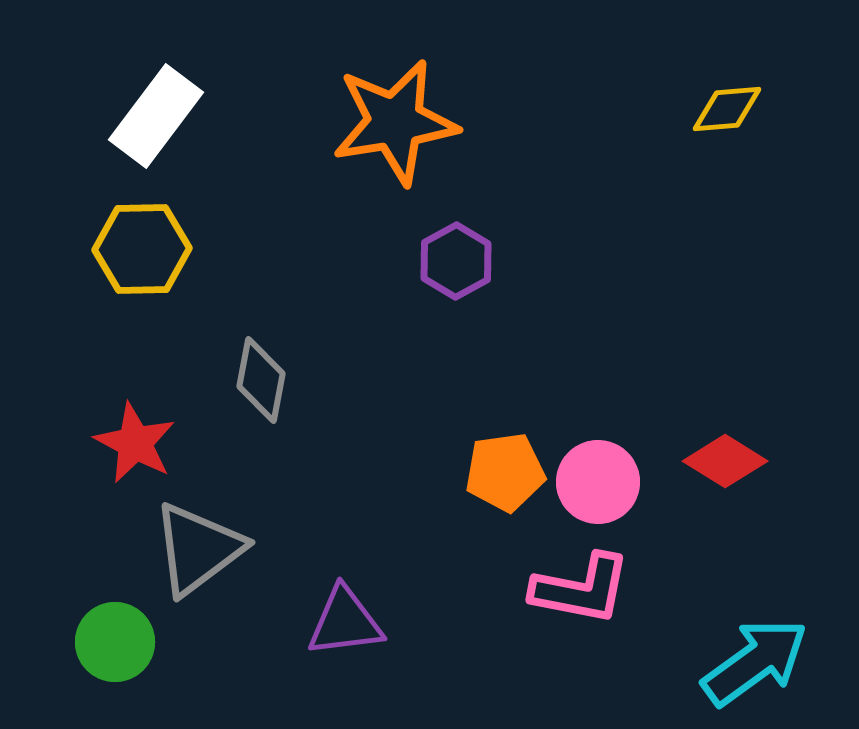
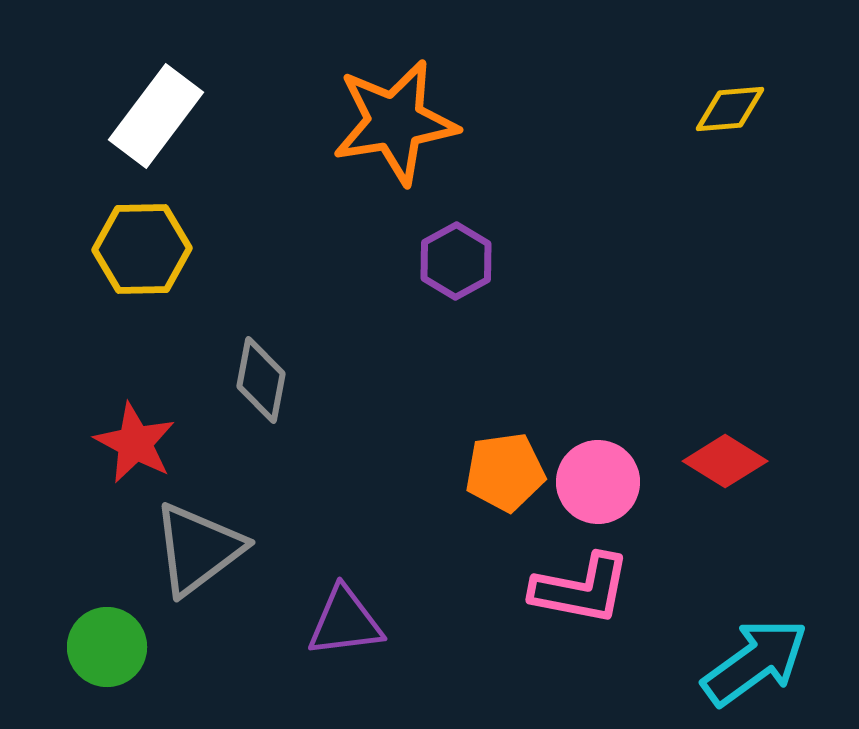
yellow diamond: moved 3 px right
green circle: moved 8 px left, 5 px down
